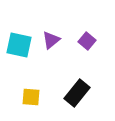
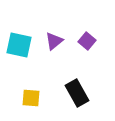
purple triangle: moved 3 px right, 1 px down
black rectangle: rotated 68 degrees counterclockwise
yellow square: moved 1 px down
